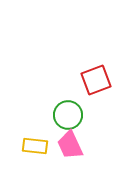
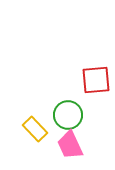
red square: rotated 16 degrees clockwise
yellow rectangle: moved 17 px up; rotated 40 degrees clockwise
